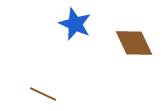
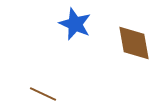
brown diamond: rotated 15 degrees clockwise
